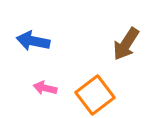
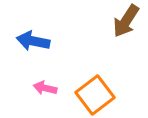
brown arrow: moved 23 px up
